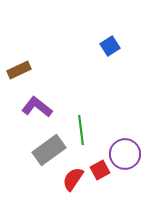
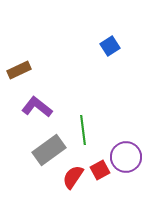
green line: moved 2 px right
purple circle: moved 1 px right, 3 px down
red semicircle: moved 2 px up
